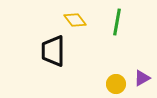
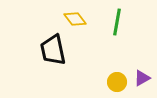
yellow diamond: moved 1 px up
black trapezoid: moved 1 px up; rotated 12 degrees counterclockwise
yellow circle: moved 1 px right, 2 px up
